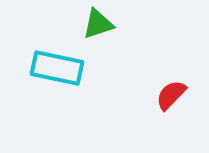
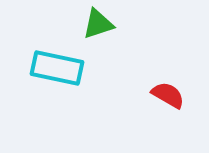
red semicircle: moved 3 px left; rotated 76 degrees clockwise
